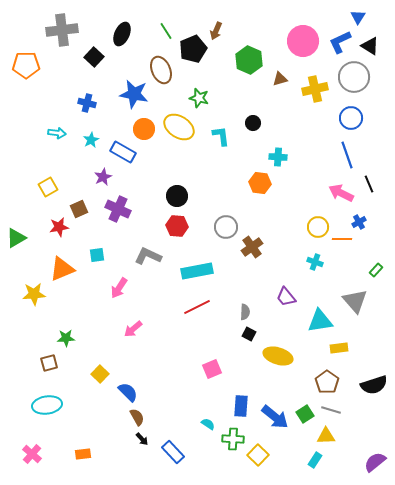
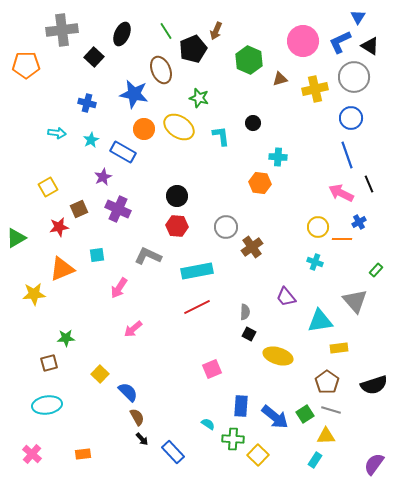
purple semicircle at (375, 462): moved 1 px left, 2 px down; rotated 15 degrees counterclockwise
